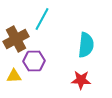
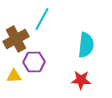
purple hexagon: moved 1 px down
